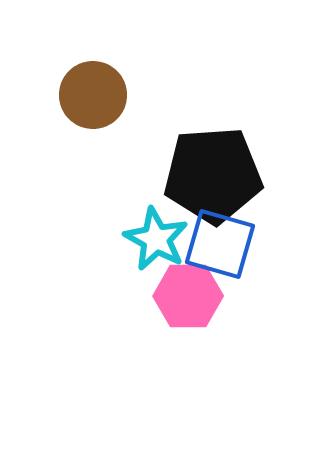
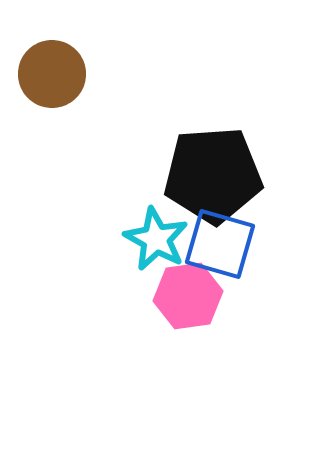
brown circle: moved 41 px left, 21 px up
pink hexagon: rotated 8 degrees counterclockwise
